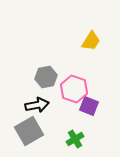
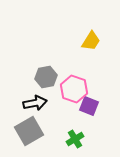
black arrow: moved 2 px left, 2 px up
